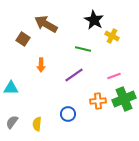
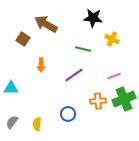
black star: moved 1 px left, 2 px up; rotated 24 degrees counterclockwise
yellow cross: moved 3 px down
